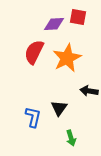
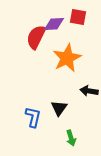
red semicircle: moved 2 px right, 15 px up
